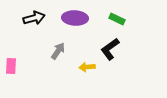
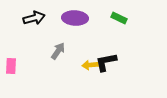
green rectangle: moved 2 px right, 1 px up
black L-shape: moved 4 px left, 13 px down; rotated 25 degrees clockwise
yellow arrow: moved 3 px right, 2 px up
